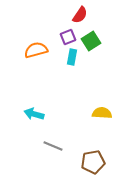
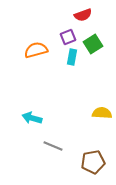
red semicircle: moved 3 px right; rotated 36 degrees clockwise
green square: moved 2 px right, 3 px down
cyan arrow: moved 2 px left, 4 px down
